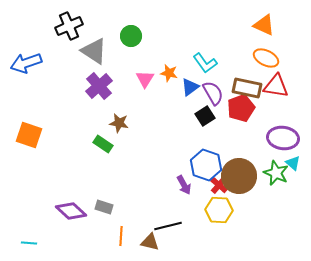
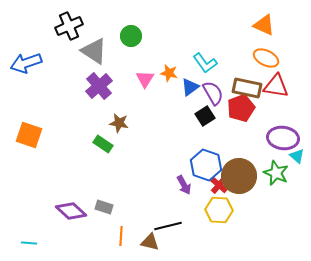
cyan triangle: moved 4 px right, 7 px up
